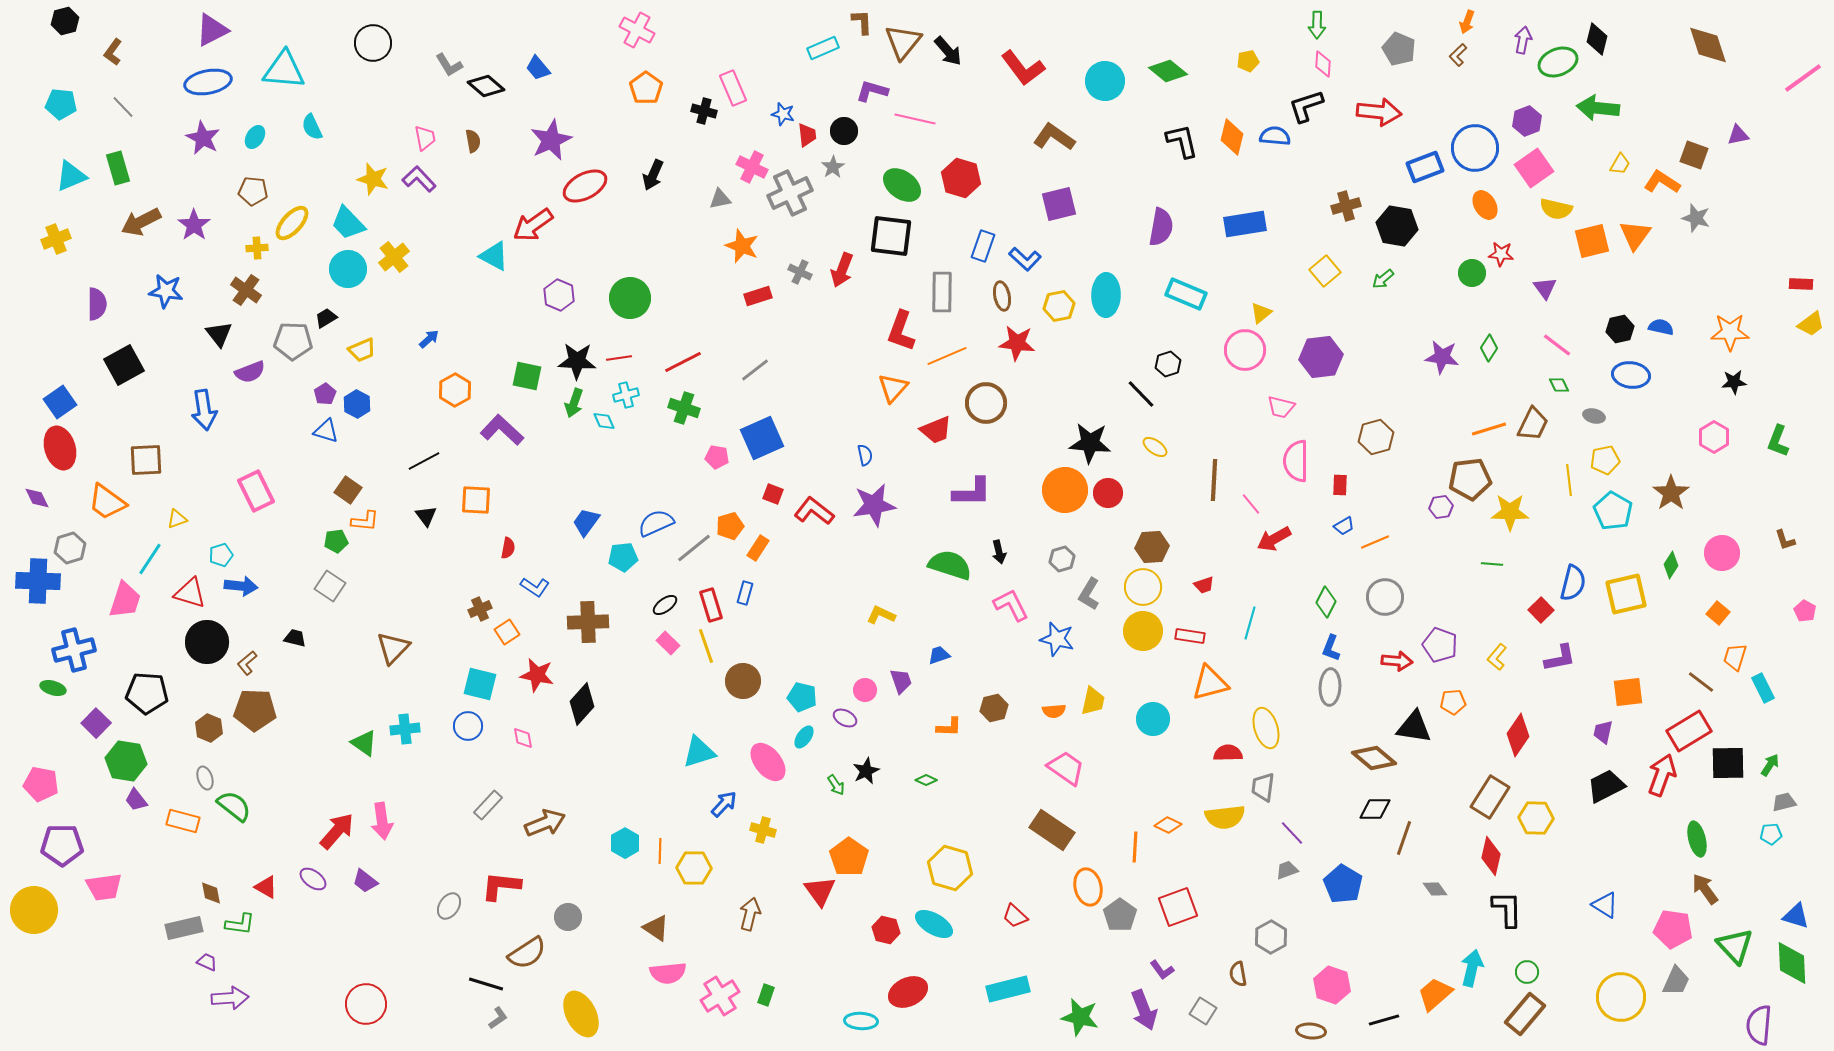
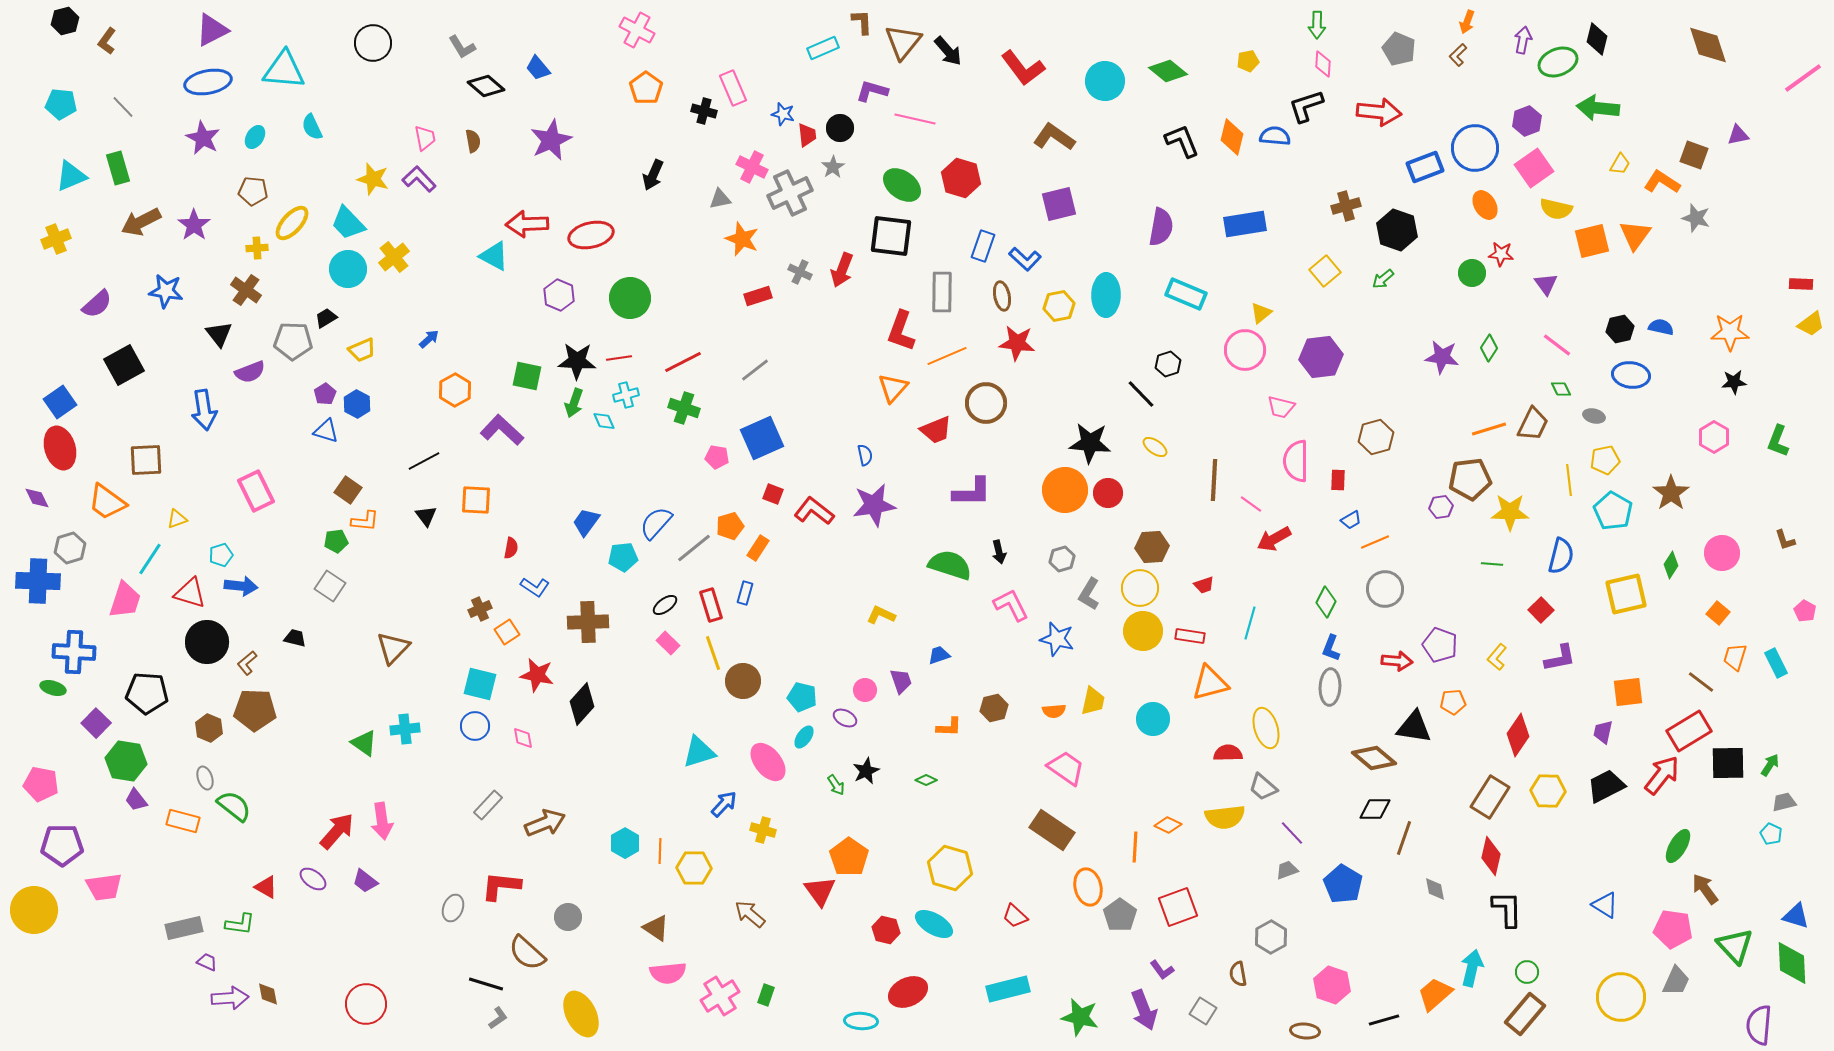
brown L-shape at (113, 52): moved 6 px left, 11 px up
gray L-shape at (449, 65): moved 13 px right, 18 px up
black circle at (844, 131): moved 4 px left, 3 px up
black L-shape at (1182, 141): rotated 9 degrees counterclockwise
red ellipse at (585, 186): moved 6 px right, 49 px down; rotated 15 degrees clockwise
red arrow at (533, 225): moved 6 px left, 1 px up; rotated 33 degrees clockwise
black hexagon at (1397, 226): moved 4 px down; rotated 9 degrees clockwise
orange star at (742, 246): moved 7 px up
purple triangle at (1545, 288): moved 1 px right, 4 px up
purple semicircle at (97, 304): rotated 48 degrees clockwise
green diamond at (1559, 385): moved 2 px right, 4 px down
red rectangle at (1340, 485): moved 2 px left, 5 px up
pink line at (1251, 504): rotated 15 degrees counterclockwise
blue semicircle at (656, 523): rotated 24 degrees counterclockwise
blue trapezoid at (1344, 526): moved 7 px right, 6 px up
red semicircle at (508, 548): moved 3 px right
blue semicircle at (1573, 583): moved 12 px left, 27 px up
yellow circle at (1143, 587): moved 3 px left, 1 px down
gray circle at (1385, 597): moved 8 px up
yellow line at (706, 646): moved 7 px right, 7 px down
blue cross at (74, 650): moved 2 px down; rotated 18 degrees clockwise
cyan rectangle at (1763, 688): moved 13 px right, 25 px up
blue circle at (468, 726): moved 7 px right
red arrow at (1662, 775): rotated 18 degrees clockwise
gray trapezoid at (1263, 787): rotated 56 degrees counterclockwise
yellow hexagon at (1536, 818): moved 12 px right, 27 px up
cyan pentagon at (1771, 834): rotated 30 degrees clockwise
green ellipse at (1697, 839): moved 19 px left, 7 px down; rotated 44 degrees clockwise
gray diamond at (1435, 889): rotated 25 degrees clockwise
brown diamond at (211, 893): moved 57 px right, 101 px down
gray ellipse at (449, 906): moved 4 px right, 2 px down; rotated 12 degrees counterclockwise
brown arrow at (750, 914): rotated 64 degrees counterclockwise
brown semicircle at (527, 953): rotated 75 degrees clockwise
brown ellipse at (1311, 1031): moved 6 px left
